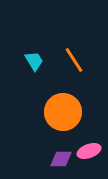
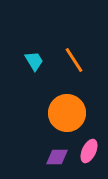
orange circle: moved 4 px right, 1 px down
pink ellipse: rotated 45 degrees counterclockwise
purple diamond: moved 4 px left, 2 px up
